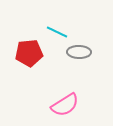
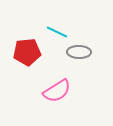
red pentagon: moved 2 px left, 1 px up
pink semicircle: moved 8 px left, 14 px up
